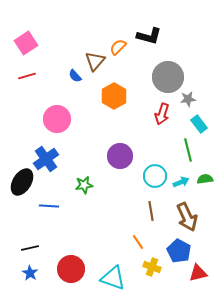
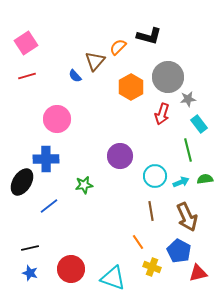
orange hexagon: moved 17 px right, 9 px up
blue cross: rotated 35 degrees clockwise
blue line: rotated 42 degrees counterclockwise
blue star: rotated 14 degrees counterclockwise
